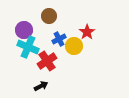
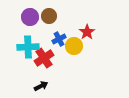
purple circle: moved 6 px right, 13 px up
cyan cross: rotated 25 degrees counterclockwise
red cross: moved 3 px left, 3 px up
